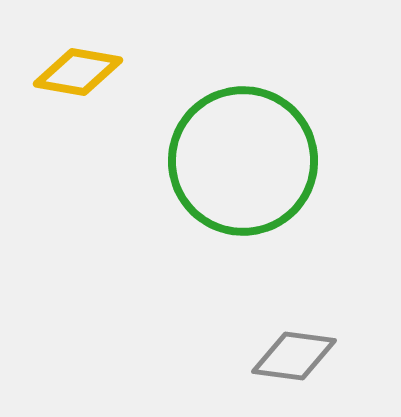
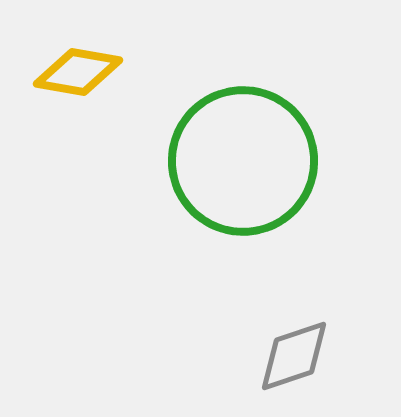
gray diamond: rotated 26 degrees counterclockwise
